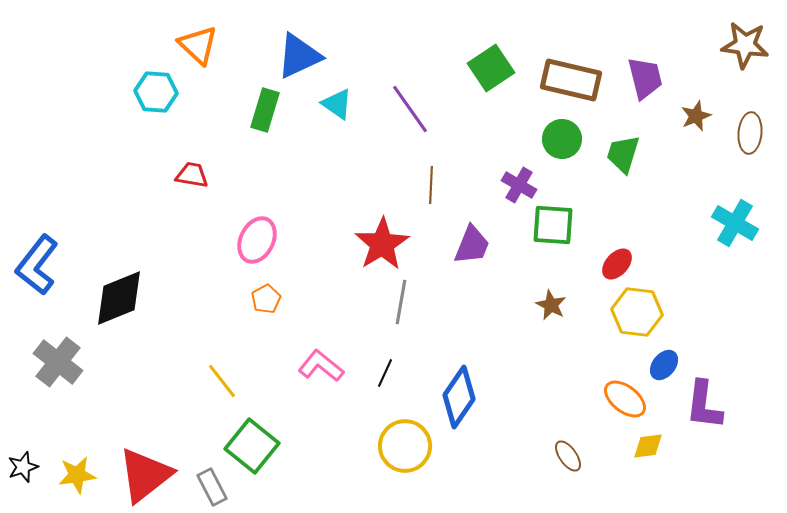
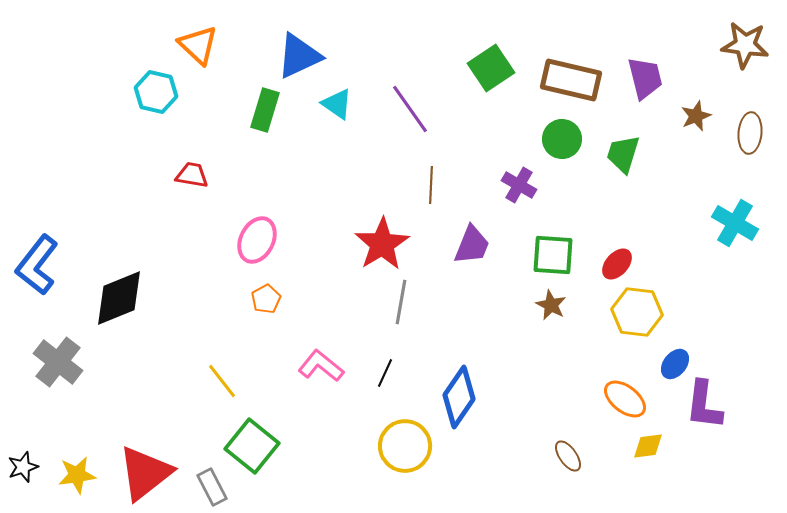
cyan hexagon at (156, 92): rotated 9 degrees clockwise
green square at (553, 225): moved 30 px down
blue ellipse at (664, 365): moved 11 px right, 1 px up
red triangle at (145, 475): moved 2 px up
